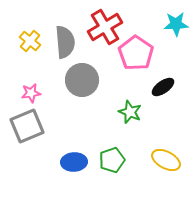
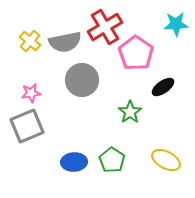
gray semicircle: rotated 84 degrees clockwise
green star: rotated 15 degrees clockwise
green pentagon: rotated 20 degrees counterclockwise
